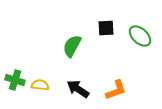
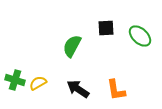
yellow semicircle: moved 2 px left, 2 px up; rotated 36 degrees counterclockwise
orange L-shape: rotated 100 degrees clockwise
